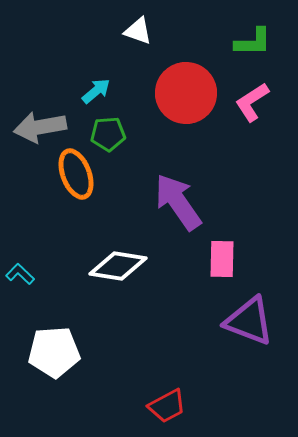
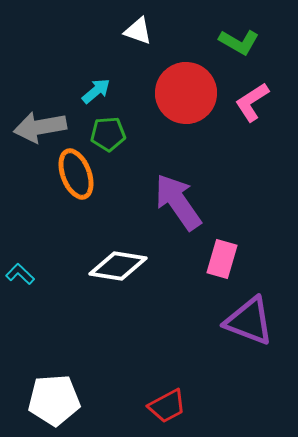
green L-shape: moved 14 px left; rotated 30 degrees clockwise
pink rectangle: rotated 15 degrees clockwise
white pentagon: moved 48 px down
